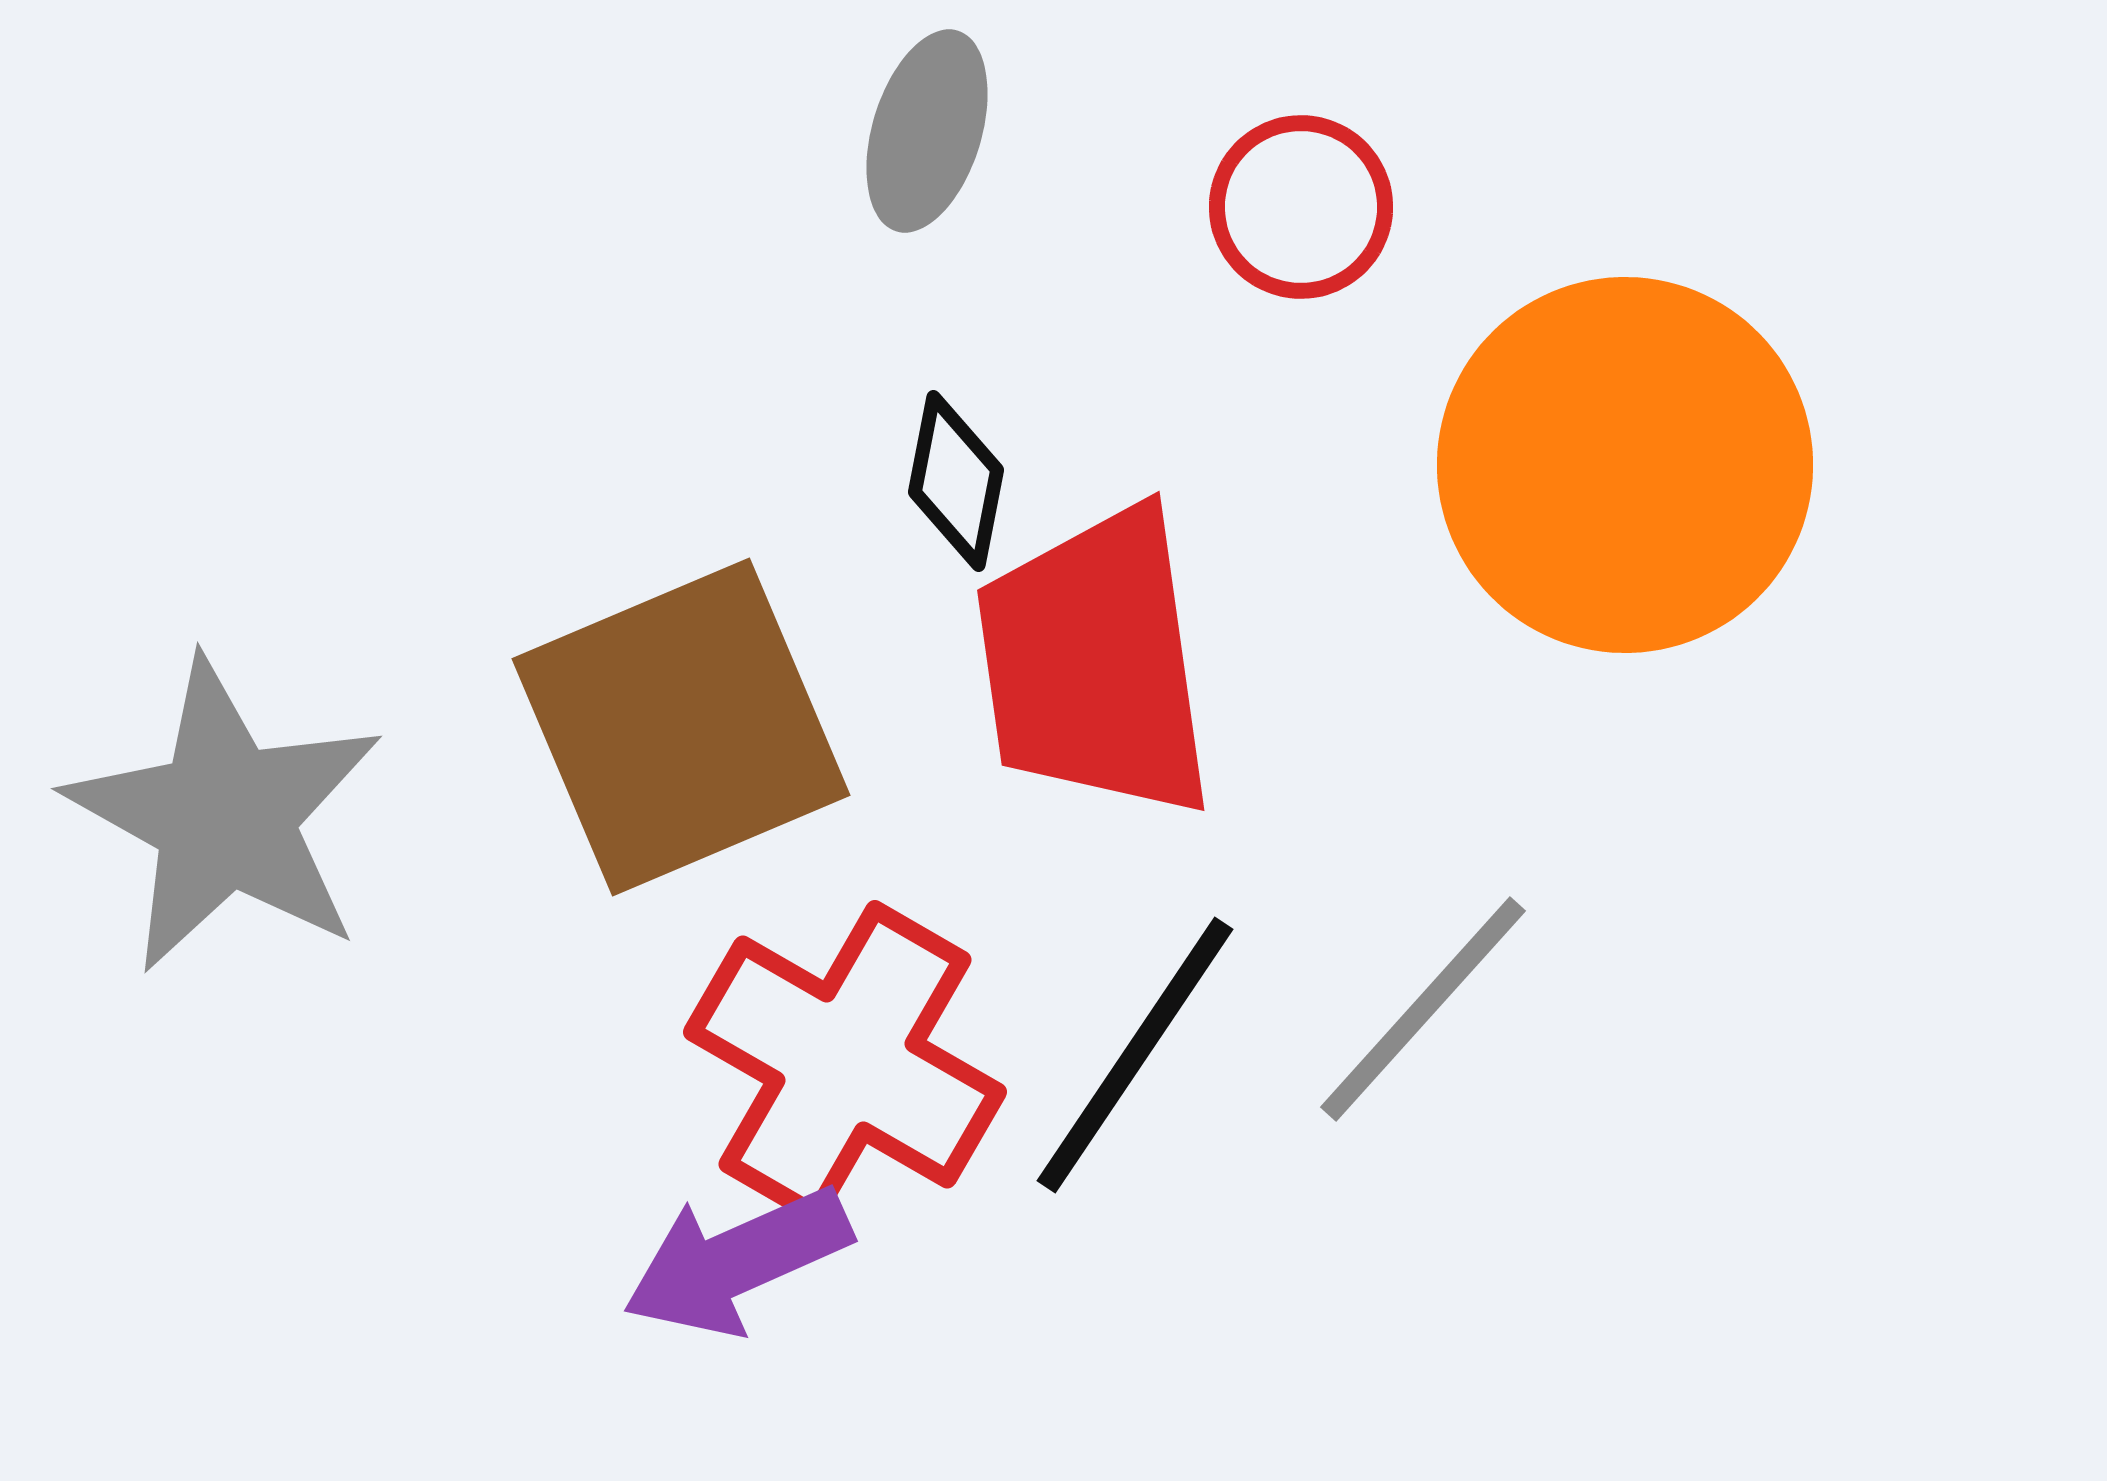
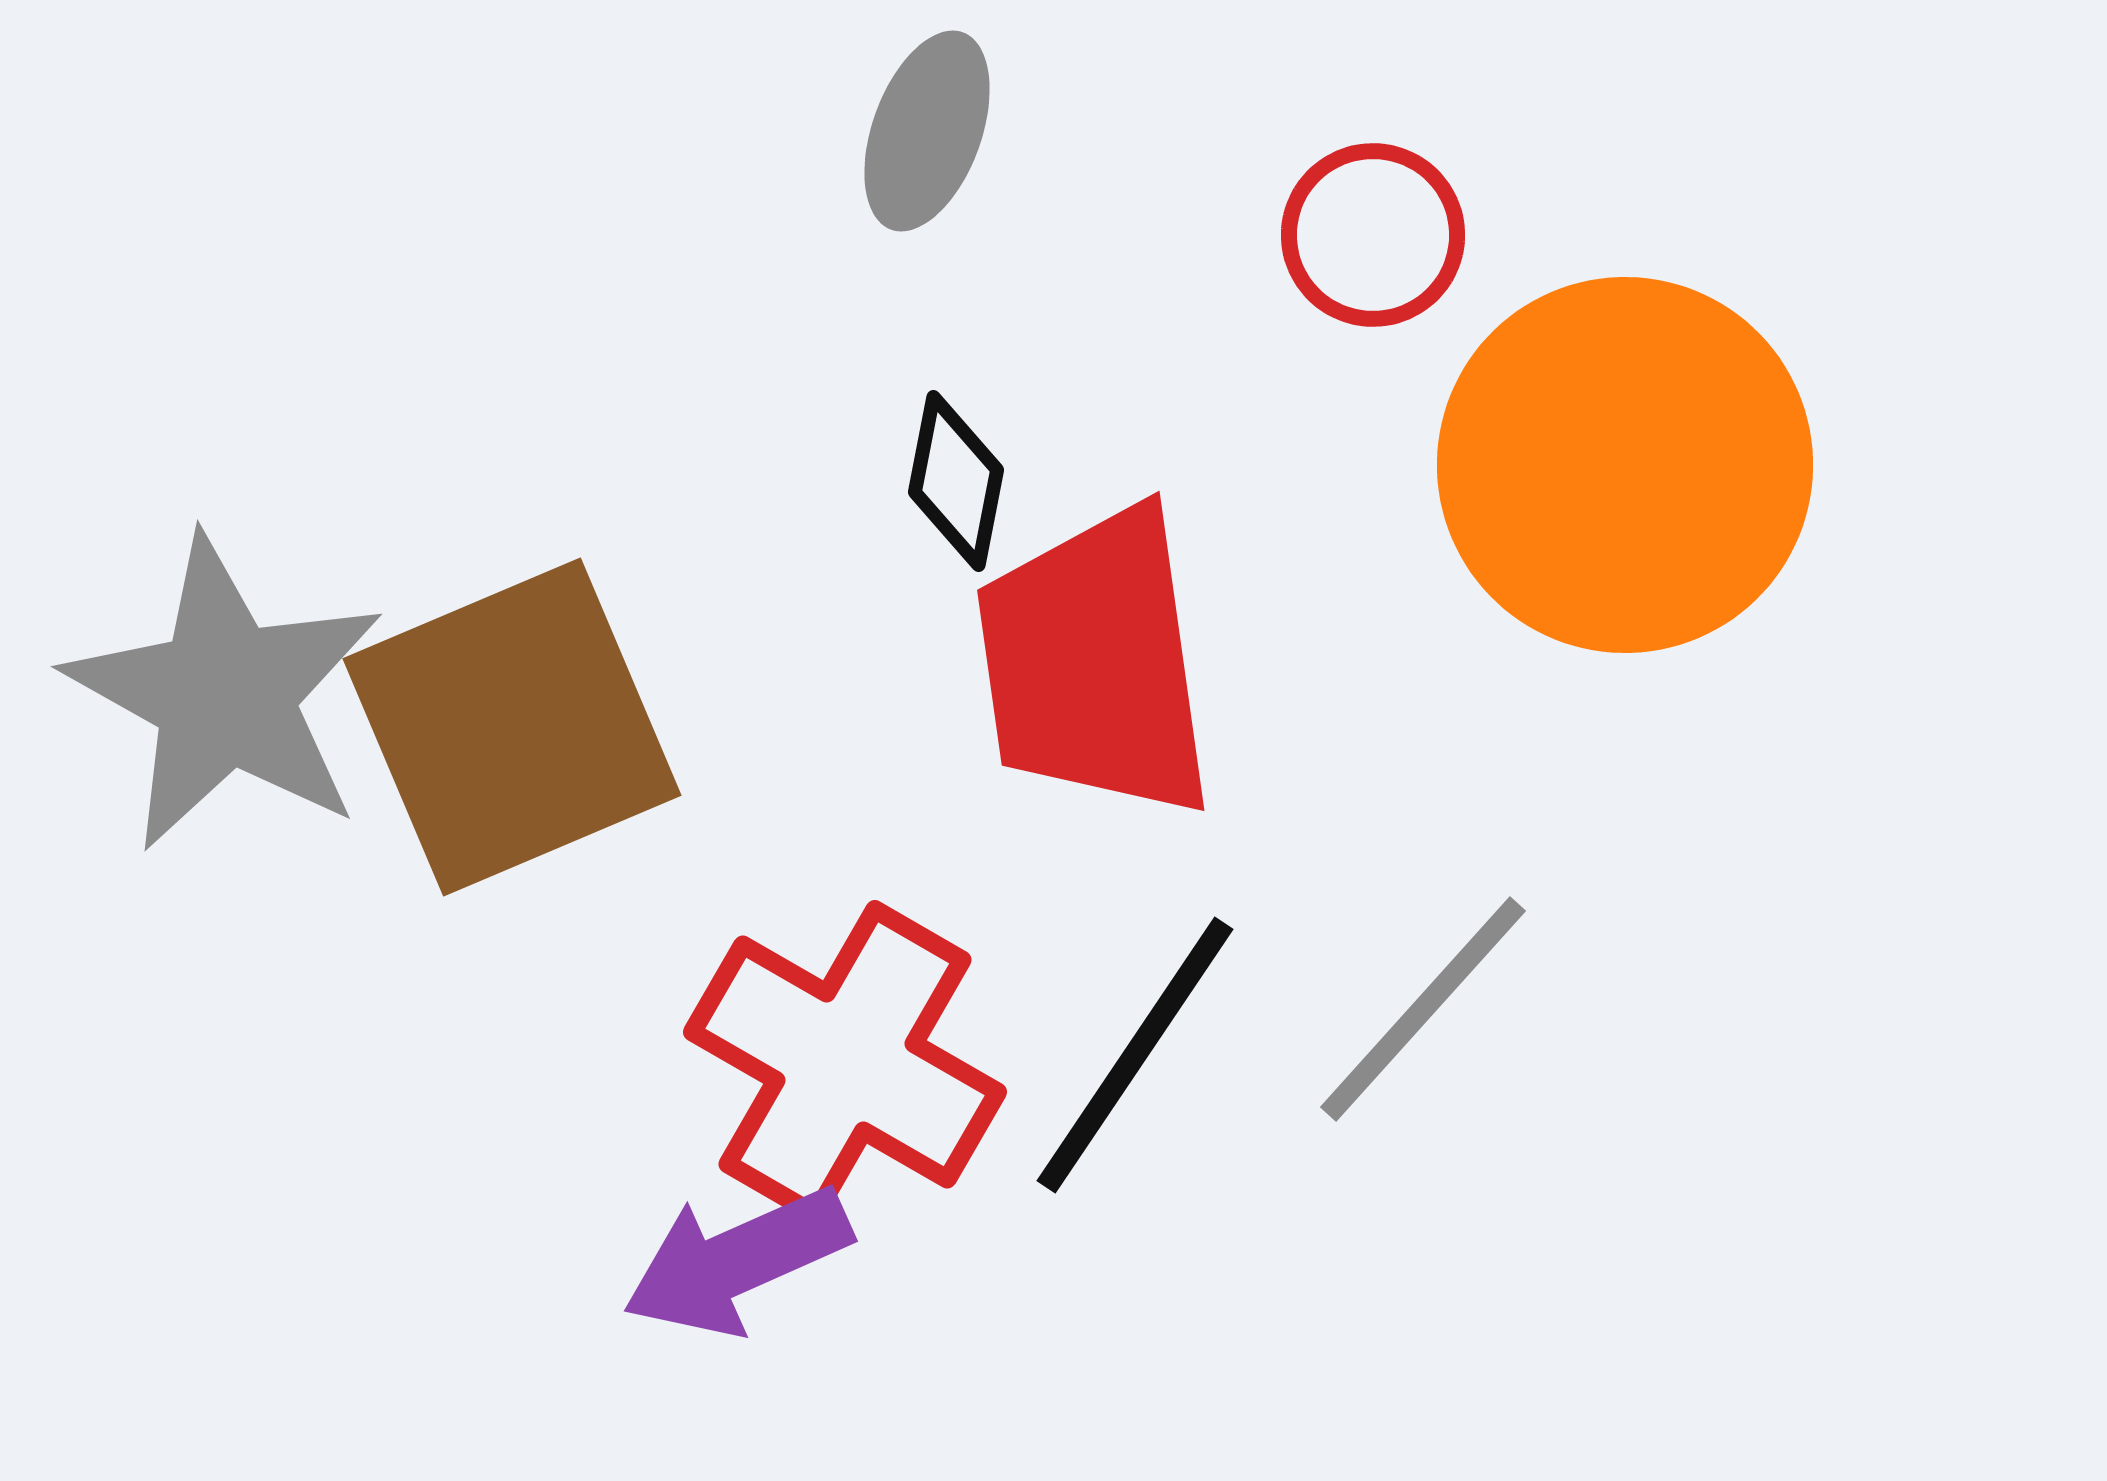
gray ellipse: rotated 3 degrees clockwise
red circle: moved 72 px right, 28 px down
brown square: moved 169 px left
gray star: moved 122 px up
